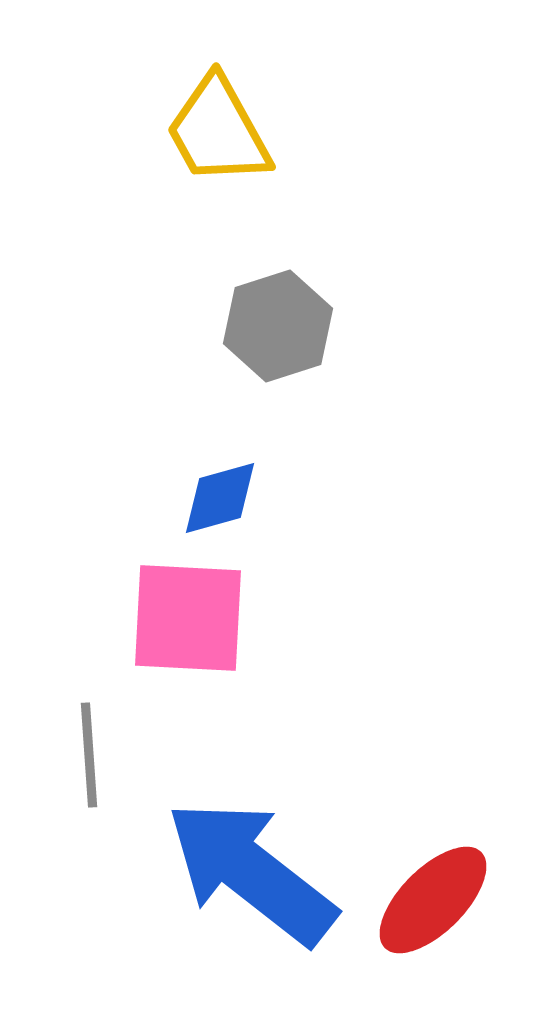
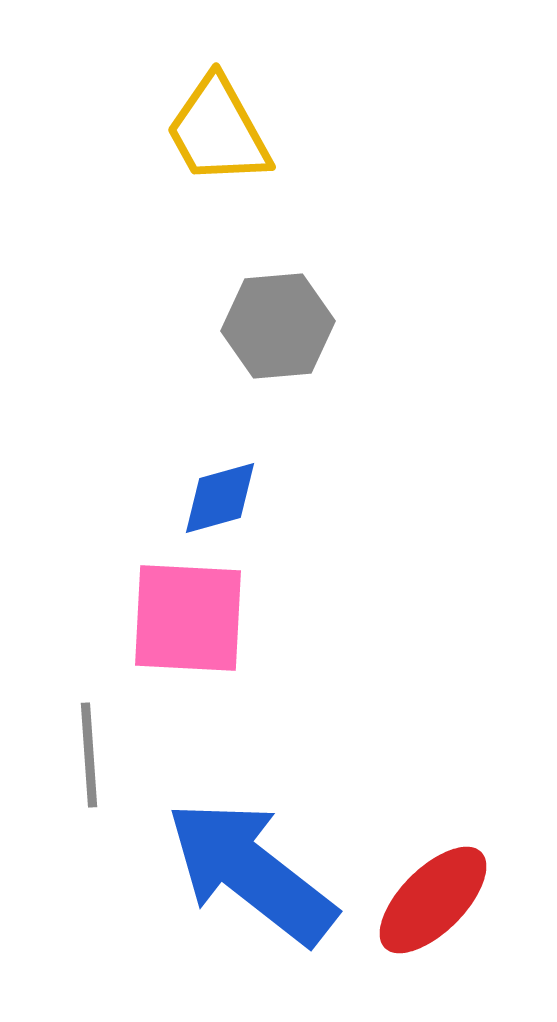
gray hexagon: rotated 13 degrees clockwise
